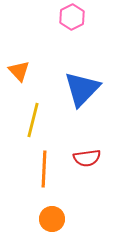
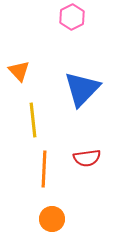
yellow line: rotated 20 degrees counterclockwise
